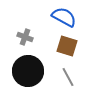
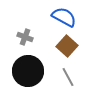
brown square: rotated 25 degrees clockwise
